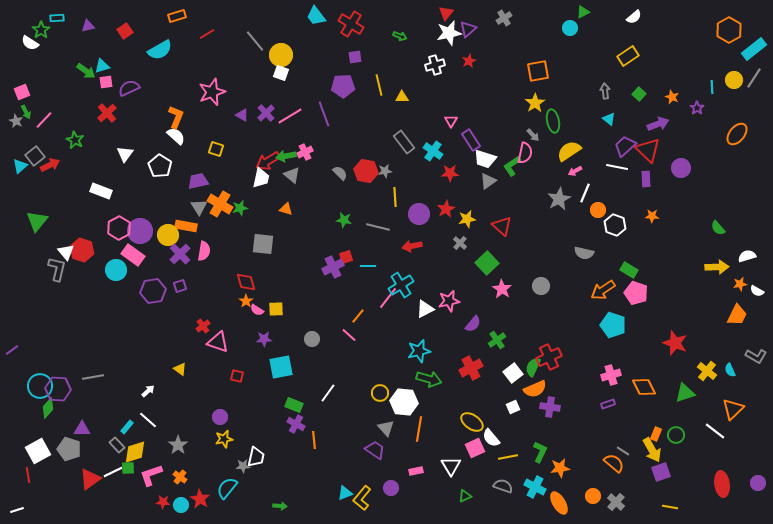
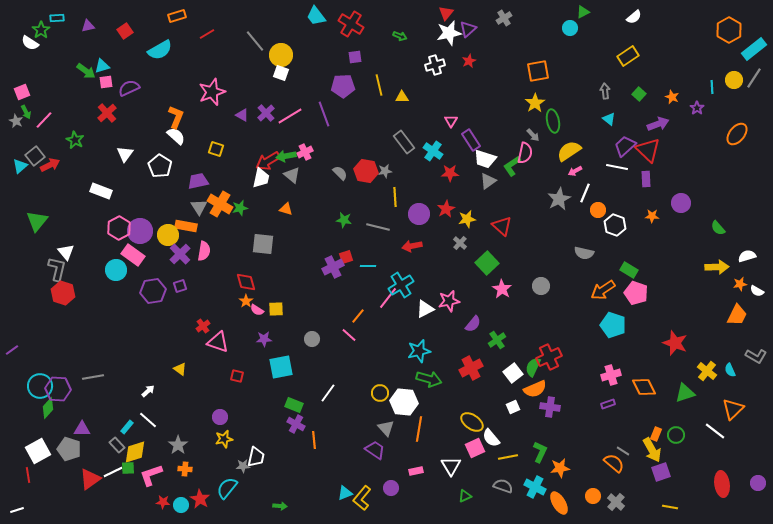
purple circle at (681, 168): moved 35 px down
red hexagon at (82, 250): moved 19 px left, 43 px down
orange cross at (180, 477): moved 5 px right, 8 px up; rotated 32 degrees counterclockwise
